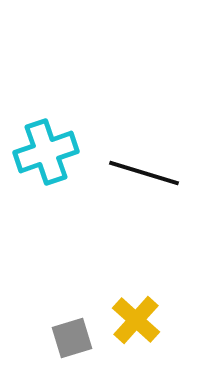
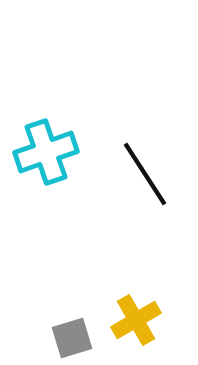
black line: moved 1 px right, 1 px down; rotated 40 degrees clockwise
yellow cross: rotated 18 degrees clockwise
